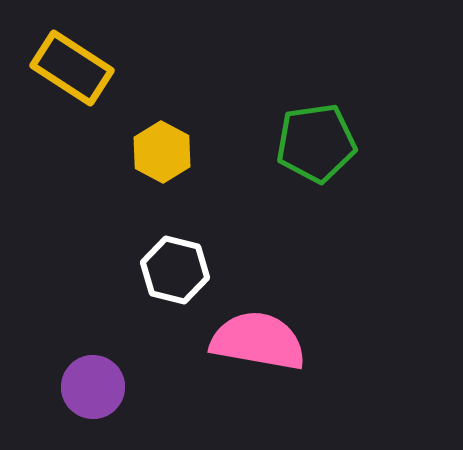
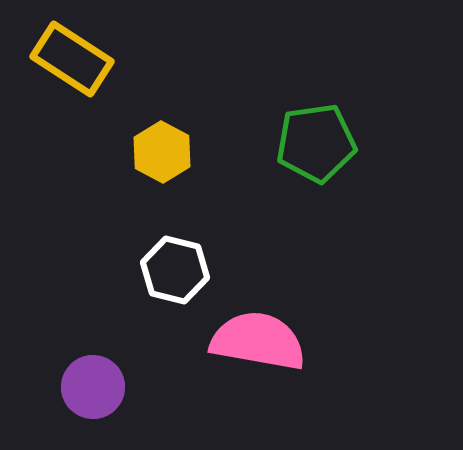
yellow rectangle: moved 9 px up
